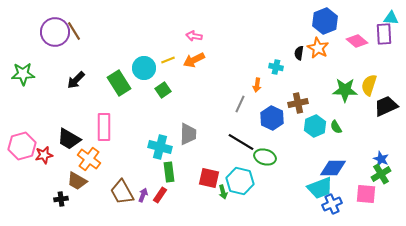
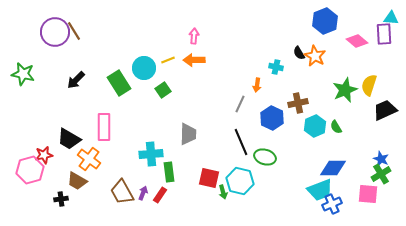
pink arrow at (194, 36): rotated 84 degrees clockwise
orange star at (318, 48): moved 3 px left, 8 px down
black semicircle at (299, 53): rotated 40 degrees counterclockwise
orange arrow at (194, 60): rotated 25 degrees clockwise
green star at (23, 74): rotated 15 degrees clockwise
green star at (345, 90): rotated 25 degrees counterclockwise
black trapezoid at (386, 106): moved 1 px left, 4 px down
black line at (241, 142): rotated 36 degrees clockwise
pink hexagon at (22, 146): moved 8 px right, 24 px down
cyan cross at (160, 147): moved 9 px left, 7 px down; rotated 20 degrees counterclockwise
cyan trapezoid at (320, 188): moved 2 px down
pink square at (366, 194): moved 2 px right
purple arrow at (143, 195): moved 2 px up
